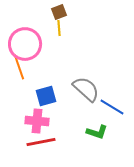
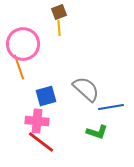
pink circle: moved 2 px left
blue line: moved 1 px left; rotated 40 degrees counterclockwise
red line: rotated 48 degrees clockwise
